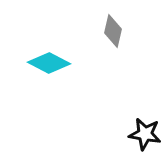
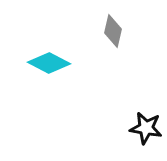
black star: moved 1 px right, 6 px up
